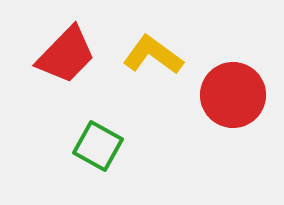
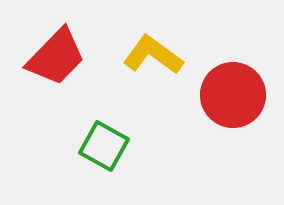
red trapezoid: moved 10 px left, 2 px down
green square: moved 6 px right
